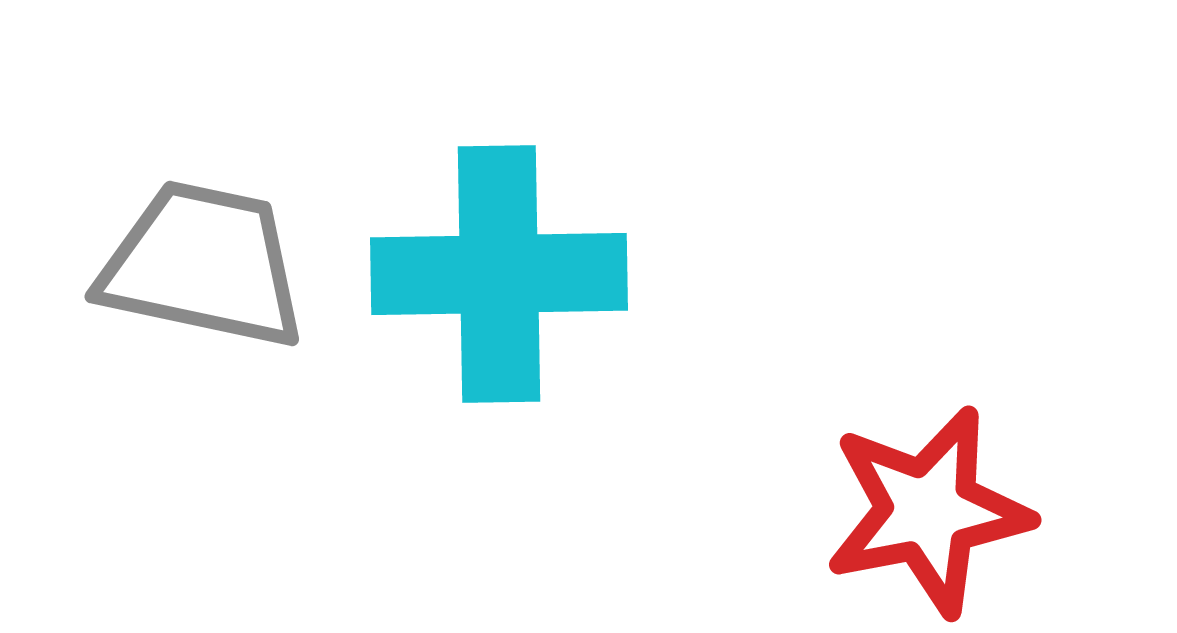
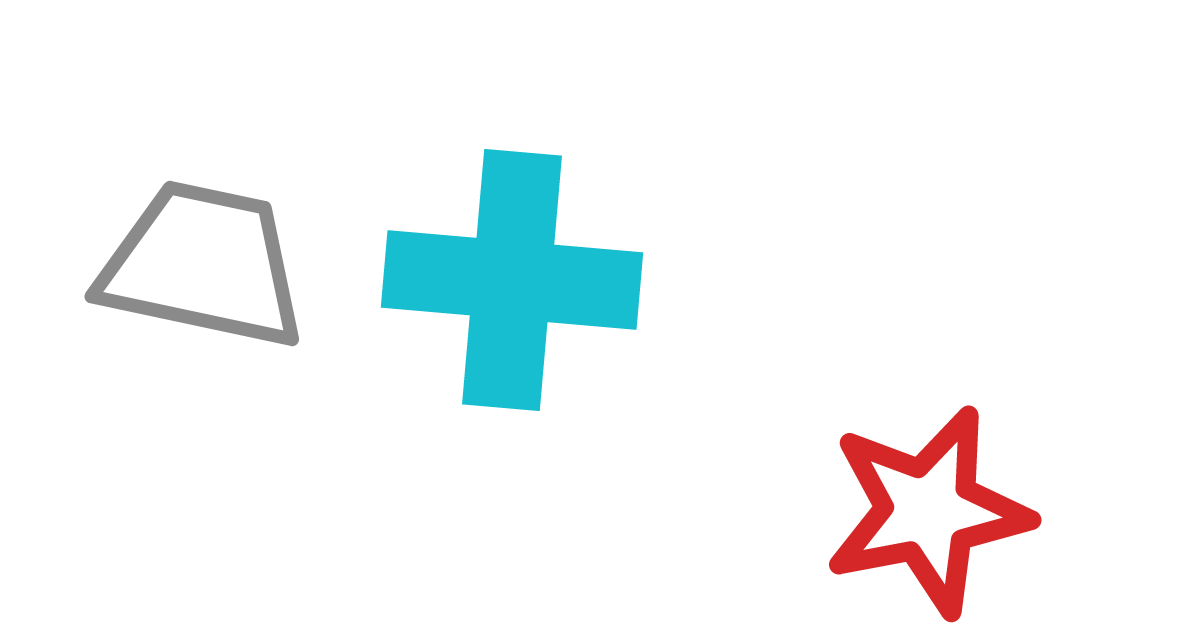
cyan cross: moved 13 px right, 6 px down; rotated 6 degrees clockwise
